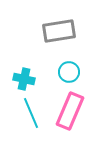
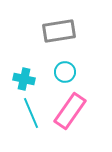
cyan circle: moved 4 px left
pink rectangle: rotated 12 degrees clockwise
